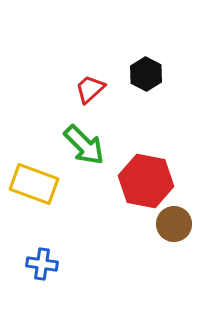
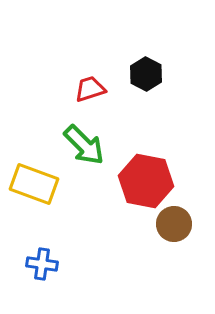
red trapezoid: rotated 24 degrees clockwise
